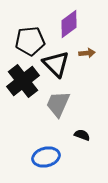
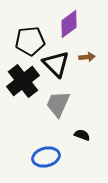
brown arrow: moved 4 px down
